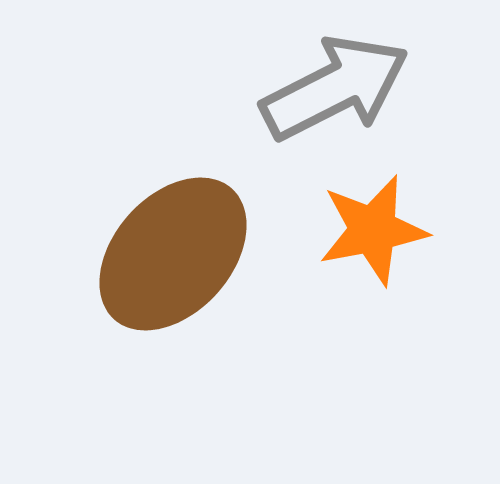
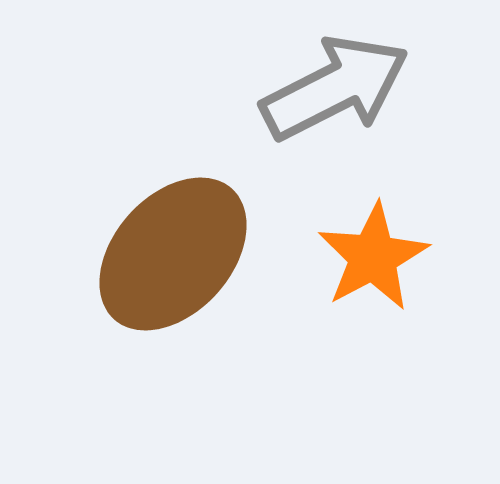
orange star: moved 27 px down; rotated 17 degrees counterclockwise
